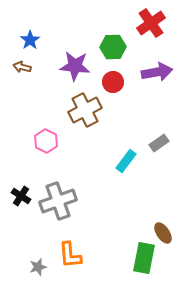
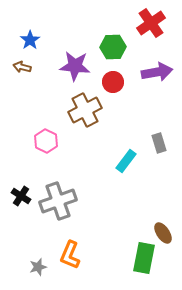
gray rectangle: rotated 72 degrees counterclockwise
orange L-shape: rotated 28 degrees clockwise
